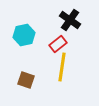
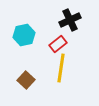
black cross: rotated 30 degrees clockwise
yellow line: moved 1 px left, 1 px down
brown square: rotated 24 degrees clockwise
